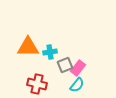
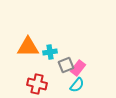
gray square: moved 1 px right
